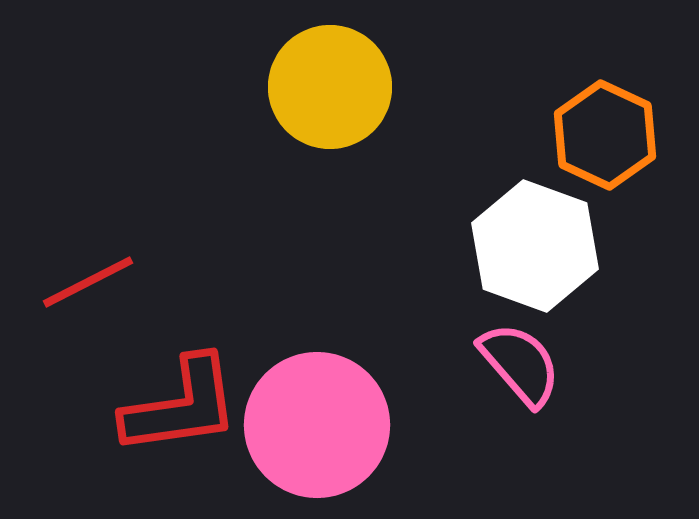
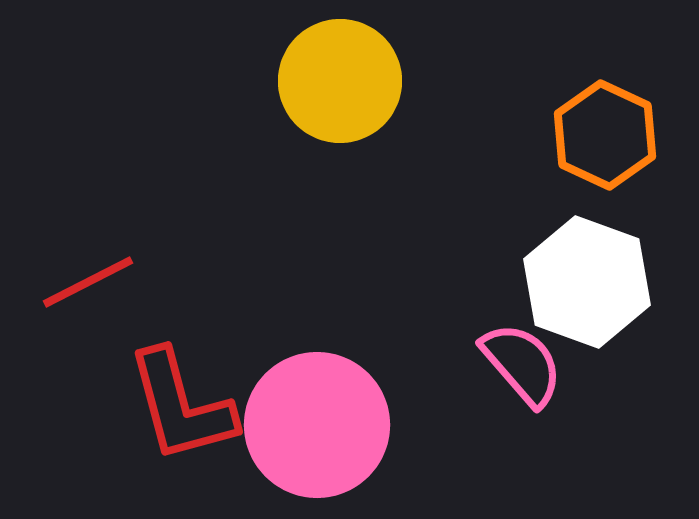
yellow circle: moved 10 px right, 6 px up
white hexagon: moved 52 px right, 36 px down
pink semicircle: moved 2 px right
red L-shape: rotated 83 degrees clockwise
